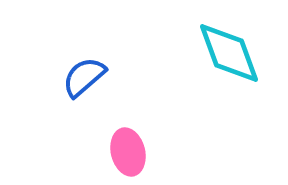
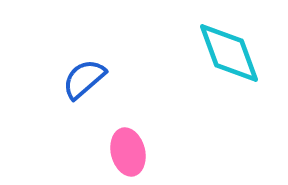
blue semicircle: moved 2 px down
